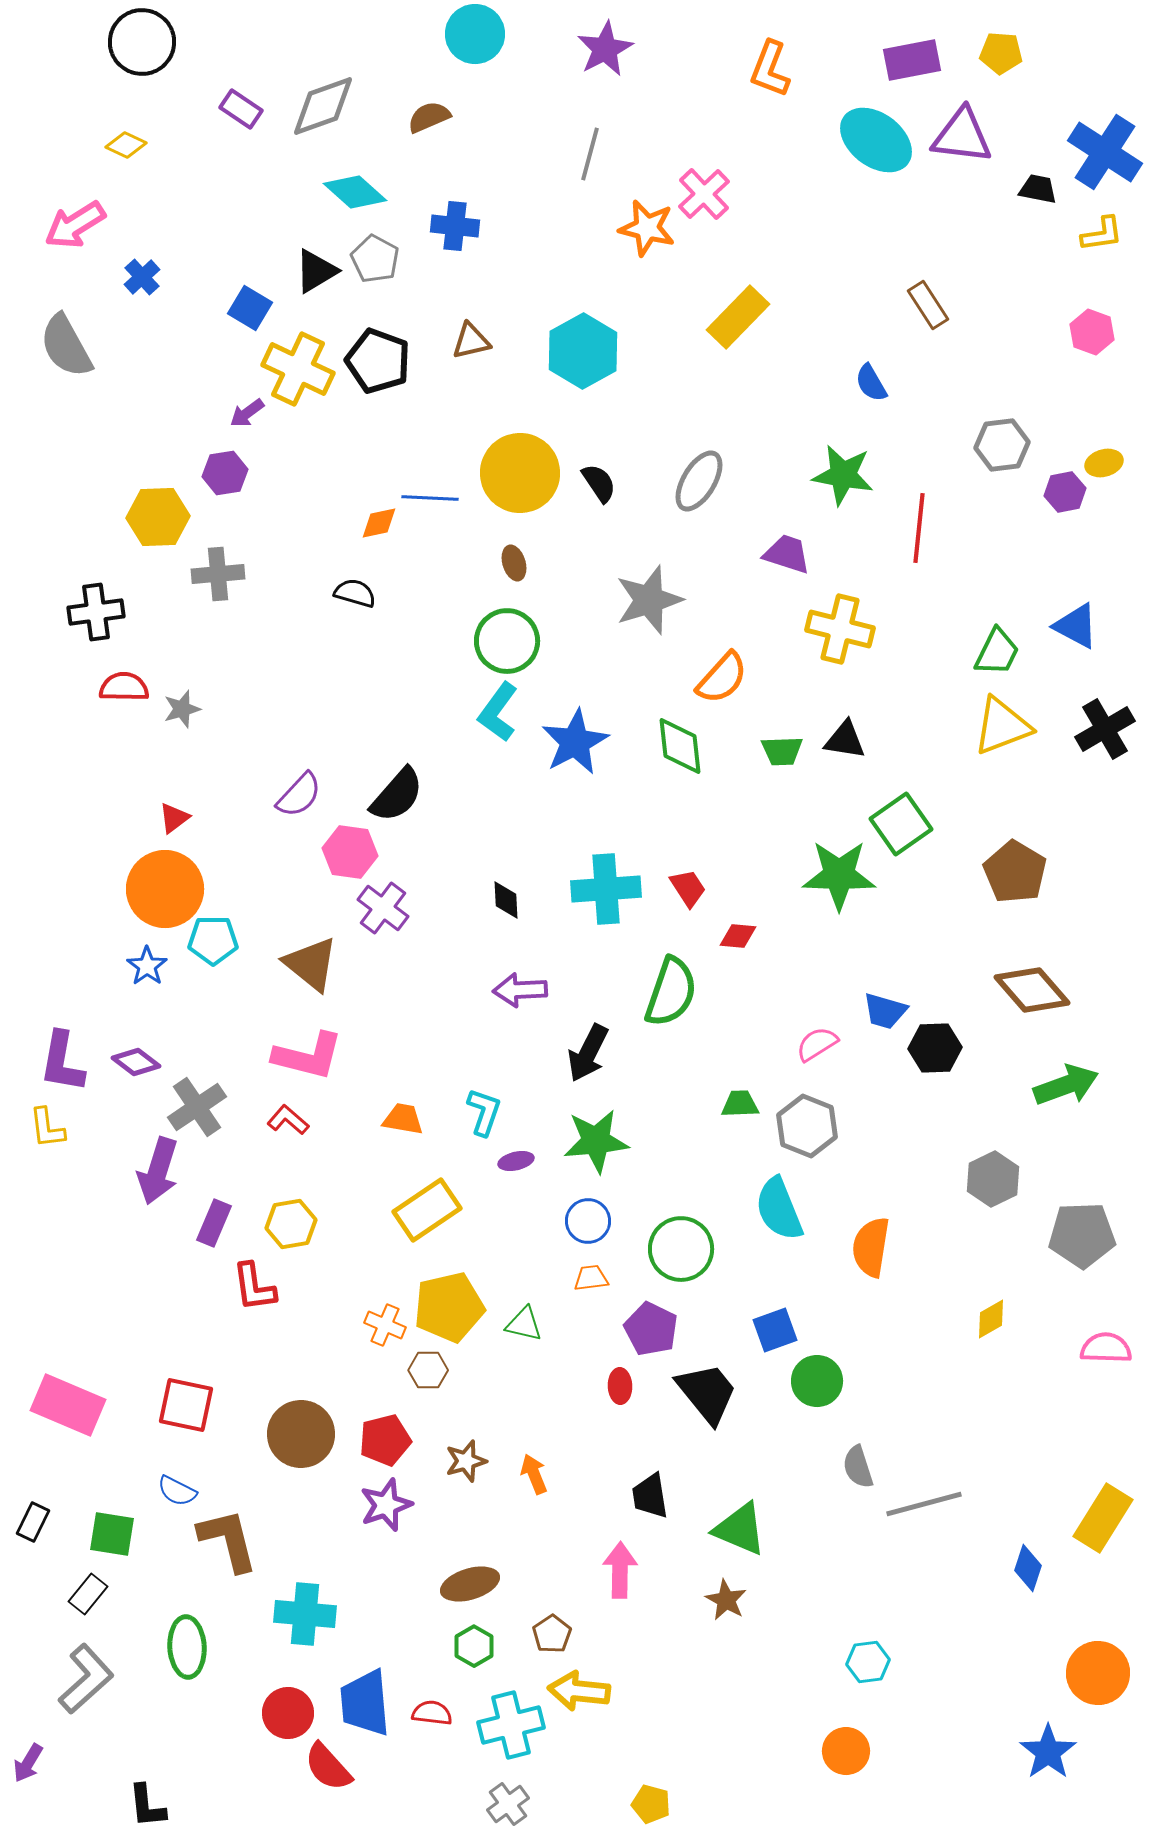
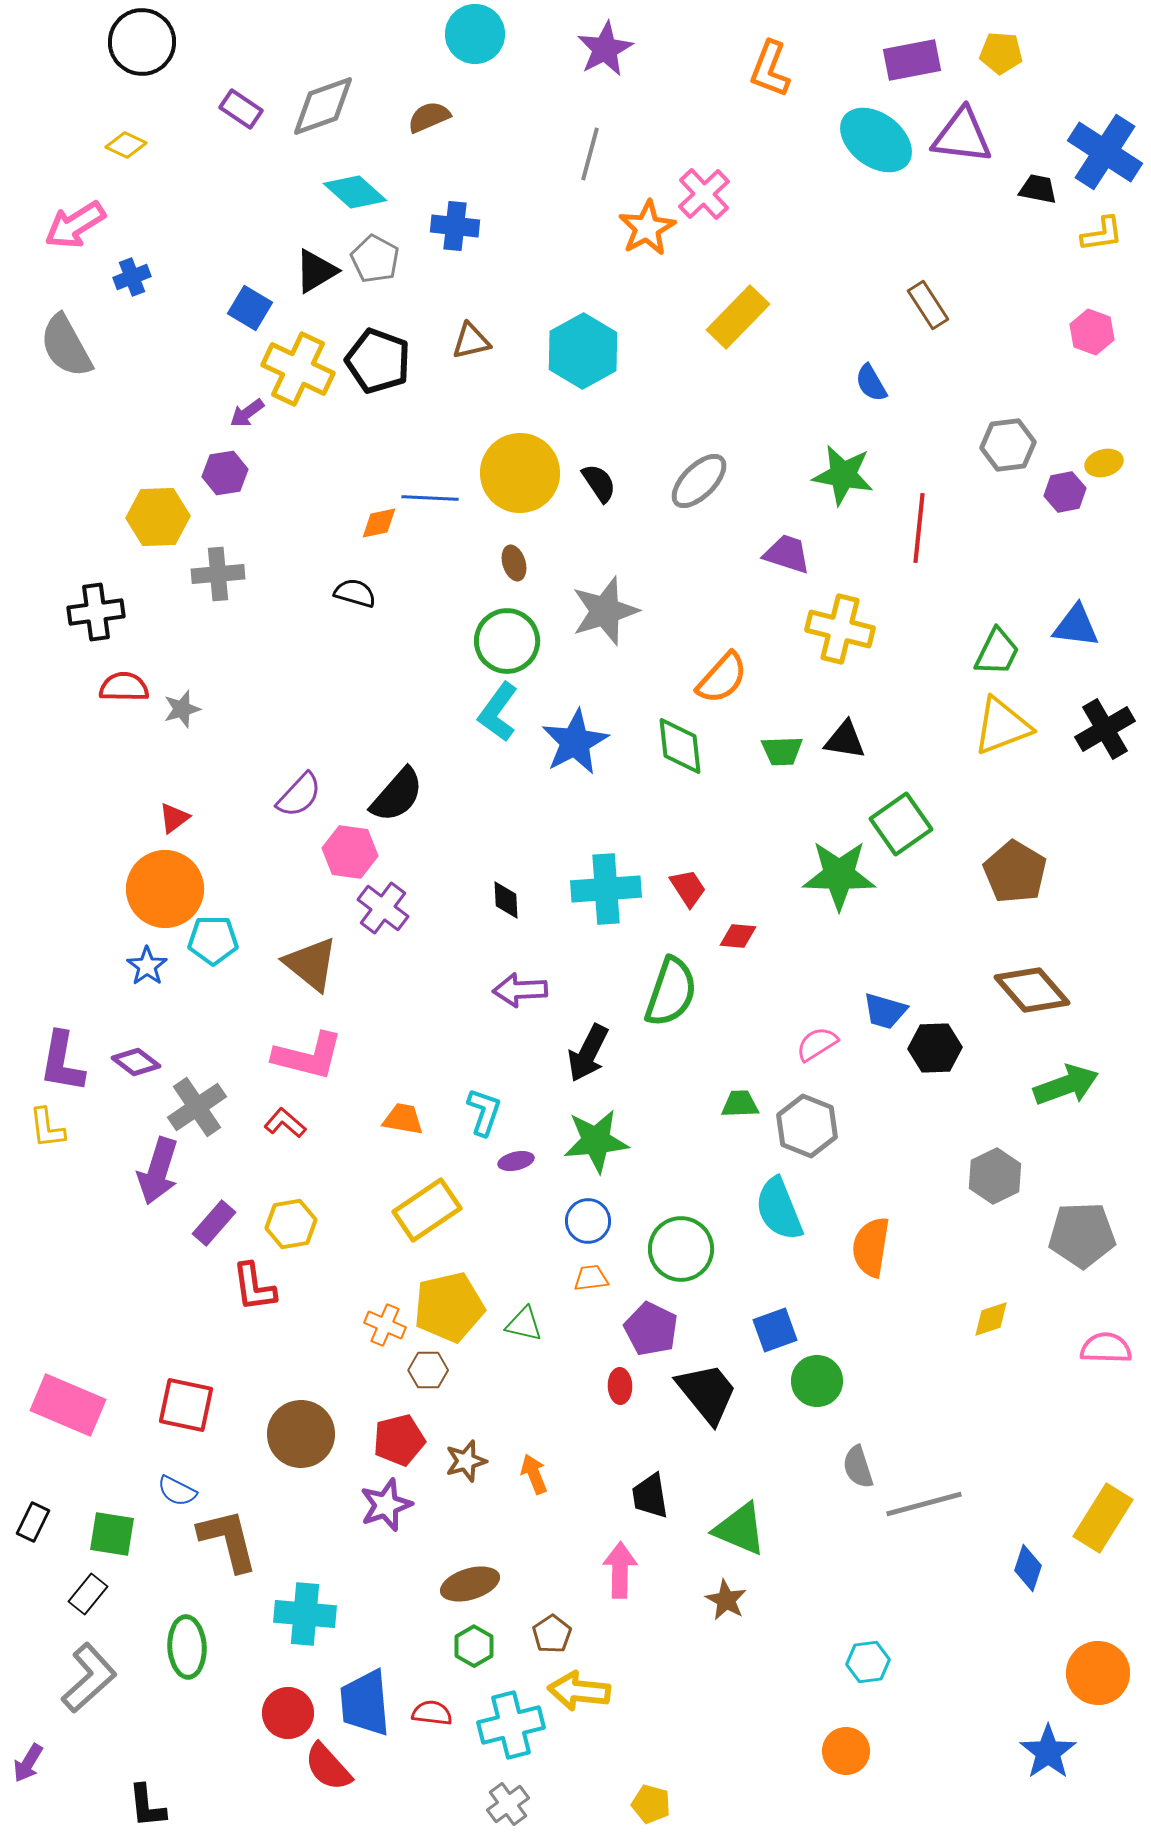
orange star at (647, 228): rotated 30 degrees clockwise
blue cross at (142, 277): moved 10 px left; rotated 21 degrees clockwise
gray hexagon at (1002, 445): moved 6 px right
gray ellipse at (699, 481): rotated 14 degrees clockwise
gray star at (649, 600): moved 44 px left, 11 px down
blue triangle at (1076, 626): rotated 21 degrees counterclockwise
red L-shape at (288, 1120): moved 3 px left, 3 px down
gray hexagon at (993, 1179): moved 2 px right, 3 px up
purple rectangle at (214, 1223): rotated 18 degrees clockwise
yellow diamond at (991, 1319): rotated 12 degrees clockwise
red pentagon at (385, 1440): moved 14 px right
gray L-shape at (86, 1679): moved 3 px right, 1 px up
